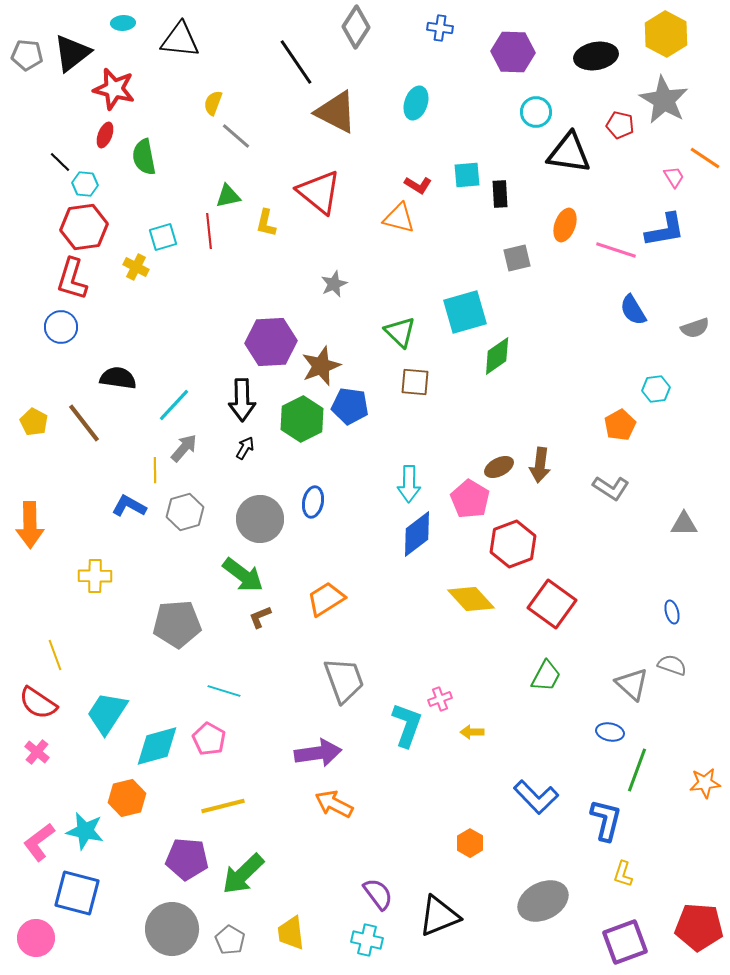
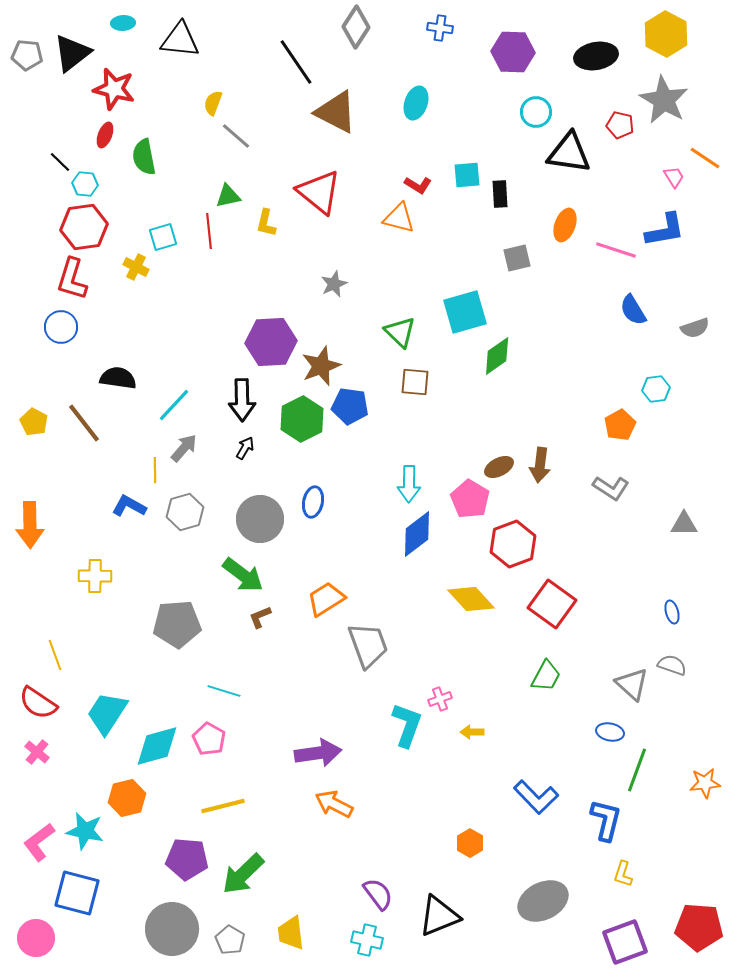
gray trapezoid at (344, 680): moved 24 px right, 35 px up
